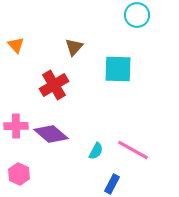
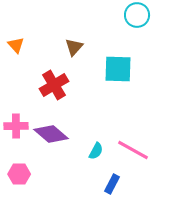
pink hexagon: rotated 25 degrees counterclockwise
